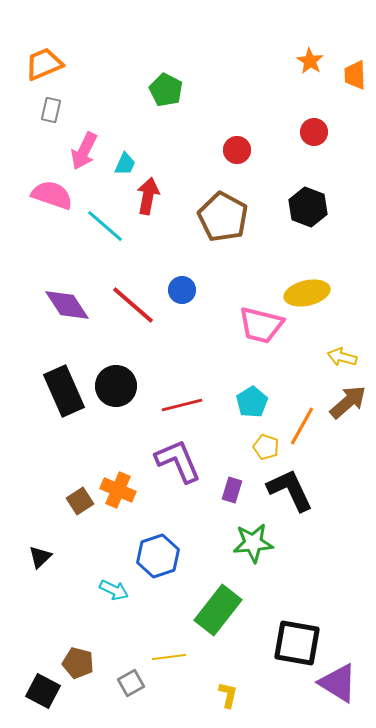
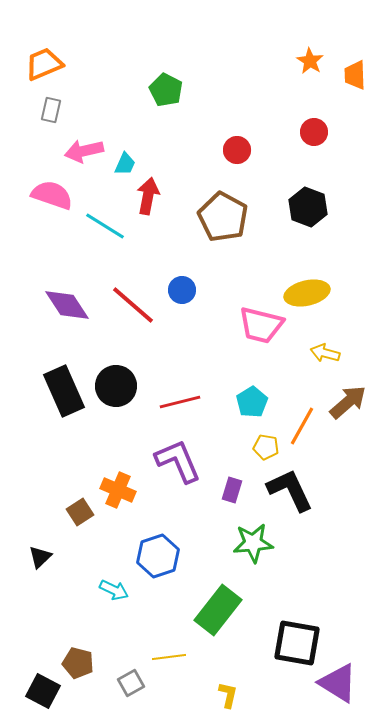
pink arrow at (84, 151): rotated 51 degrees clockwise
cyan line at (105, 226): rotated 9 degrees counterclockwise
yellow arrow at (342, 357): moved 17 px left, 4 px up
red line at (182, 405): moved 2 px left, 3 px up
yellow pentagon at (266, 447): rotated 10 degrees counterclockwise
brown square at (80, 501): moved 11 px down
